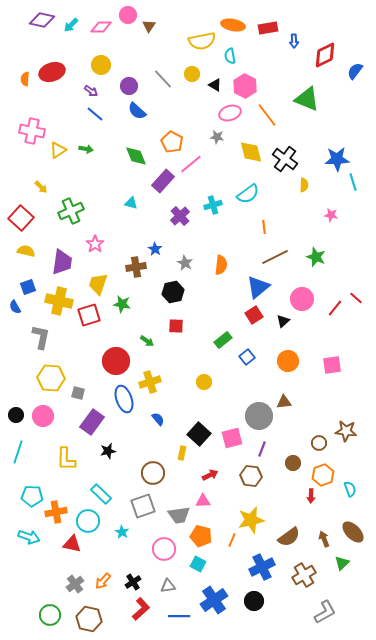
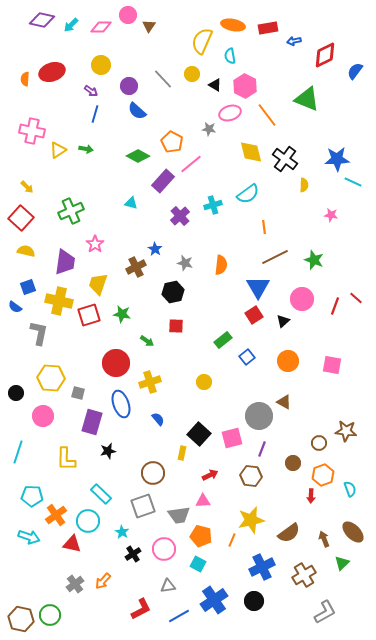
yellow semicircle at (202, 41): rotated 124 degrees clockwise
blue arrow at (294, 41): rotated 80 degrees clockwise
blue line at (95, 114): rotated 66 degrees clockwise
gray star at (217, 137): moved 8 px left, 8 px up
green diamond at (136, 156): moved 2 px right; rotated 40 degrees counterclockwise
cyan line at (353, 182): rotated 48 degrees counterclockwise
yellow arrow at (41, 187): moved 14 px left
green star at (316, 257): moved 2 px left, 3 px down
purple trapezoid at (62, 262): moved 3 px right
gray star at (185, 263): rotated 14 degrees counterclockwise
brown cross at (136, 267): rotated 18 degrees counterclockwise
blue triangle at (258, 287): rotated 20 degrees counterclockwise
green star at (122, 304): moved 10 px down
blue semicircle at (15, 307): rotated 24 degrees counterclockwise
red line at (335, 308): moved 2 px up; rotated 18 degrees counterclockwise
gray L-shape at (41, 337): moved 2 px left, 4 px up
red circle at (116, 361): moved 2 px down
pink square at (332, 365): rotated 18 degrees clockwise
blue ellipse at (124, 399): moved 3 px left, 5 px down
brown triangle at (284, 402): rotated 35 degrees clockwise
black circle at (16, 415): moved 22 px up
purple rectangle at (92, 422): rotated 20 degrees counterclockwise
orange cross at (56, 512): moved 3 px down; rotated 25 degrees counterclockwise
brown semicircle at (289, 537): moved 4 px up
black cross at (133, 582): moved 28 px up
red L-shape at (141, 609): rotated 15 degrees clockwise
blue line at (179, 616): rotated 30 degrees counterclockwise
brown hexagon at (89, 619): moved 68 px left
